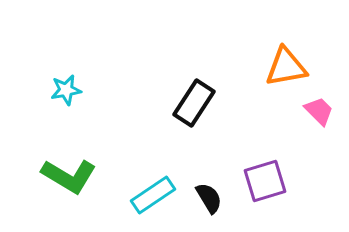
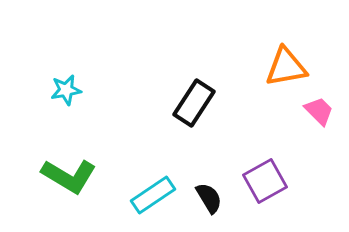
purple square: rotated 12 degrees counterclockwise
